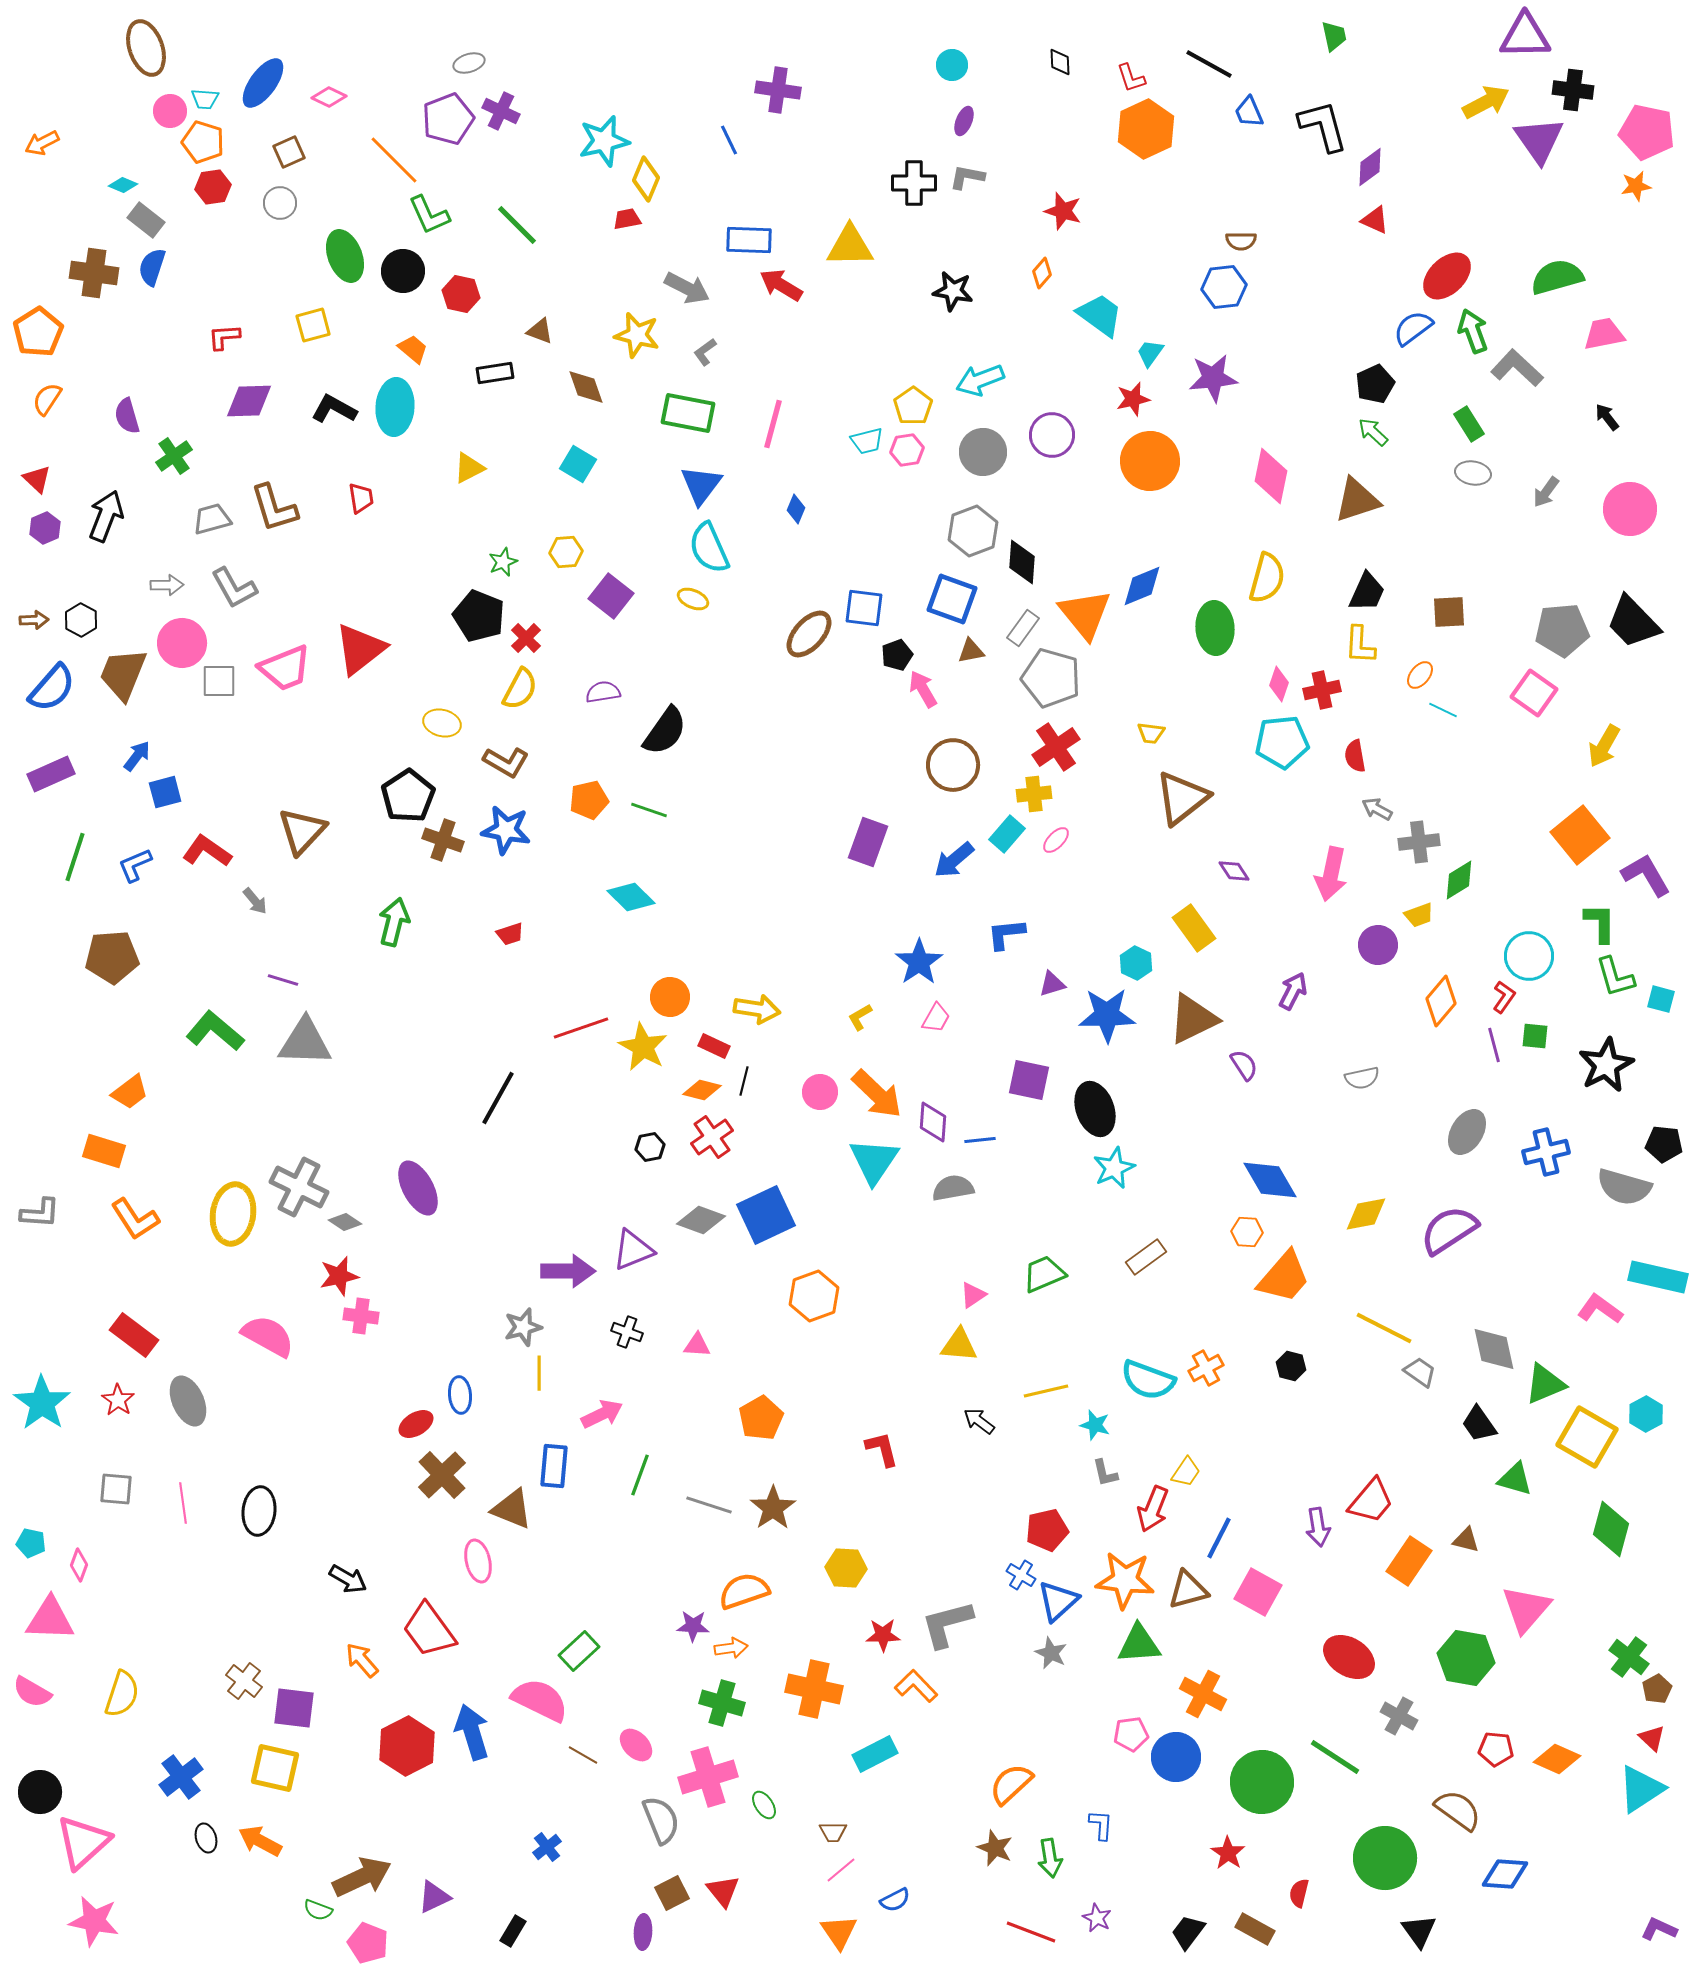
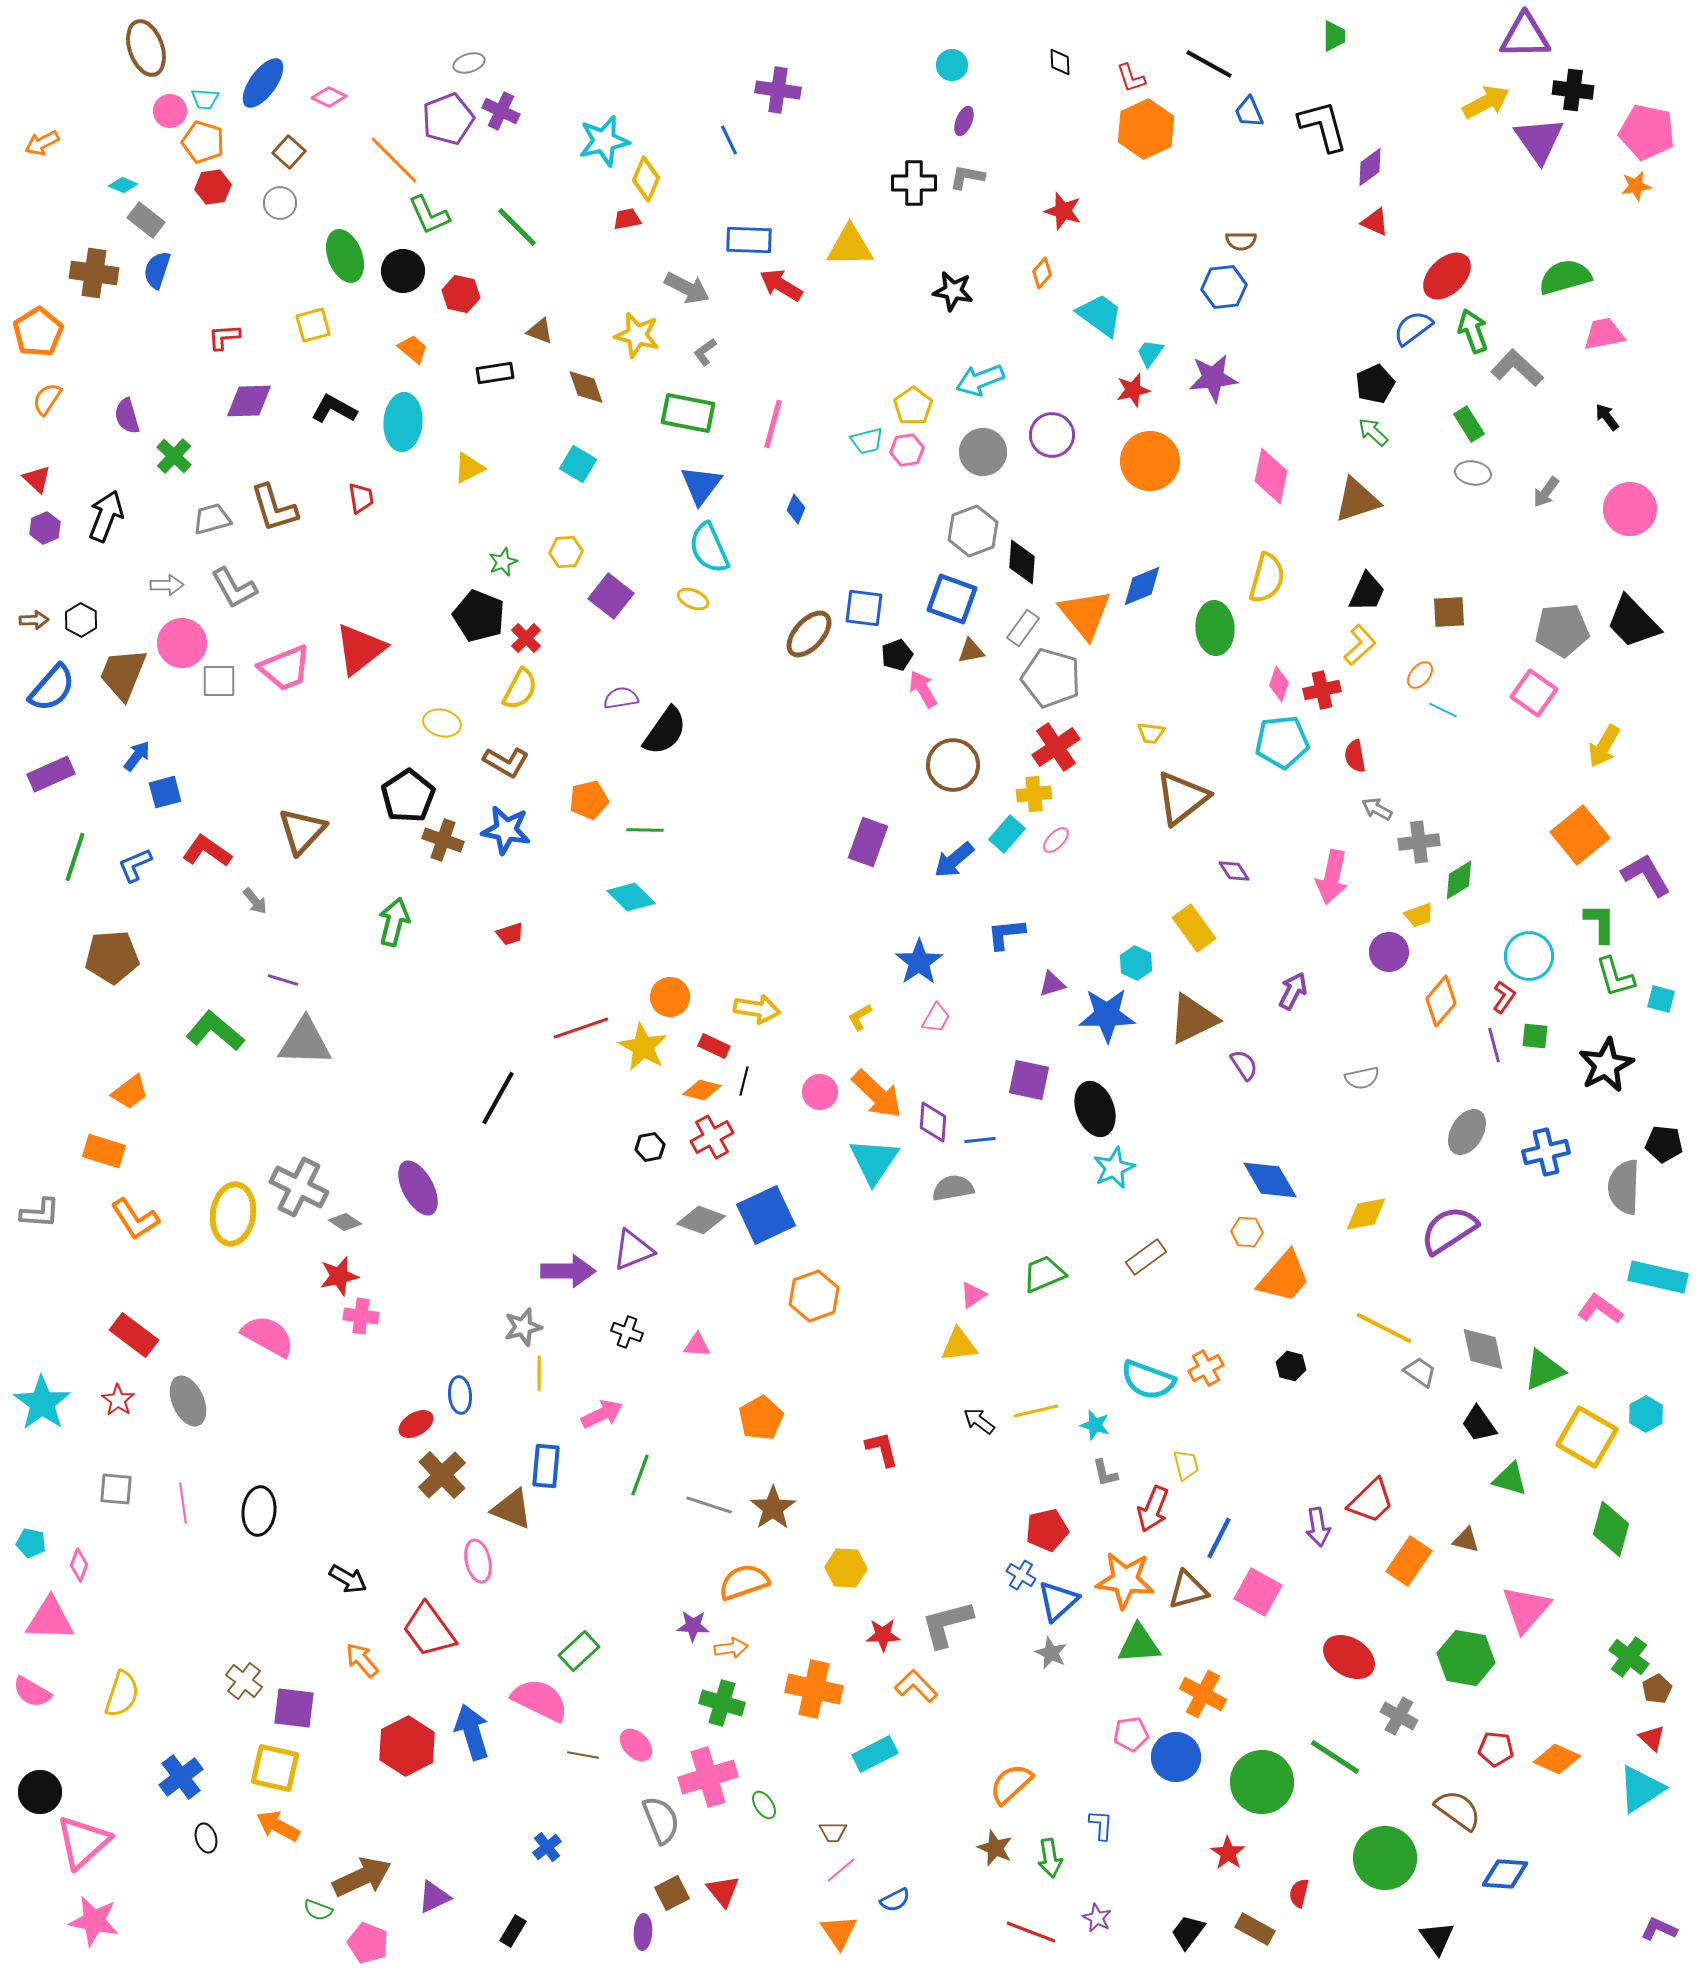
green trapezoid at (1334, 36): rotated 12 degrees clockwise
brown square at (289, 152): rotated 24 degrees counterclockwise
red triangle at (1375, 220): moved 2 px down
green line at (517, 225): moved 2 px down
blue semicircle at (152, 267): moved 5 px right, 3 px down
green semicircle at (1557, 277): moved 8 px right
red star at (1133, 399): moved 9 px up
cyan ellipse at (395, 407): moved 8 px right, 15 px down
green cross at (174, 456): rotated 12 degrees counterclockwise
yellow L-shape at (1360, 645): rotated 135 degrees counterclockwise
purple semicircle at (603, 692): moved 18 px right, 6 px down
green line at (649, 810): moved 4 px left, 20 px down; rotated 18 degrees counterclockwise
pink arrow at (1331, 874): moved 1 px right, 3 px down
purple circle at (1378, 945): moved 11 px right, 7 px down
red cross at (712, 1137): rotated 6 degrees clockwise
gray semicircle at (1624, 1187): rotated 76 degrees clockwise
yellow triangle at (959, 1345): rotated 12 degrees counterclockwise
gray diamond at (1494, 1349): moved 11 px left
green triangle at (1545, 1384): moved 1 px left, 14 px up
yellow line at (1046, 1391): moved 10 px left, 20 px down
blue rectangle at (554, 1466): moved 8 px left
yellow trapezoid at (1186, 1472): moved 7 px up; rotated 48 degrees counterclockwise
green triangle at (1515, 1479): moved 5 px left
red trapezoid at (1371, 1501): rotated 6 degrees clockwise
orange semicircle at (744, 1591): moved 9 px up
brown line at (583, 1755): rotated 20 degrees counterclockwise
orange arrow at (260, 1841): moved 18 px right, 15 px up
black triangle at (1419, 1931): moved 18 px right, 7 px down
